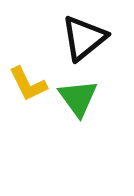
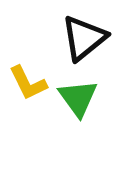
yellow L-shape: moved 1 px up
